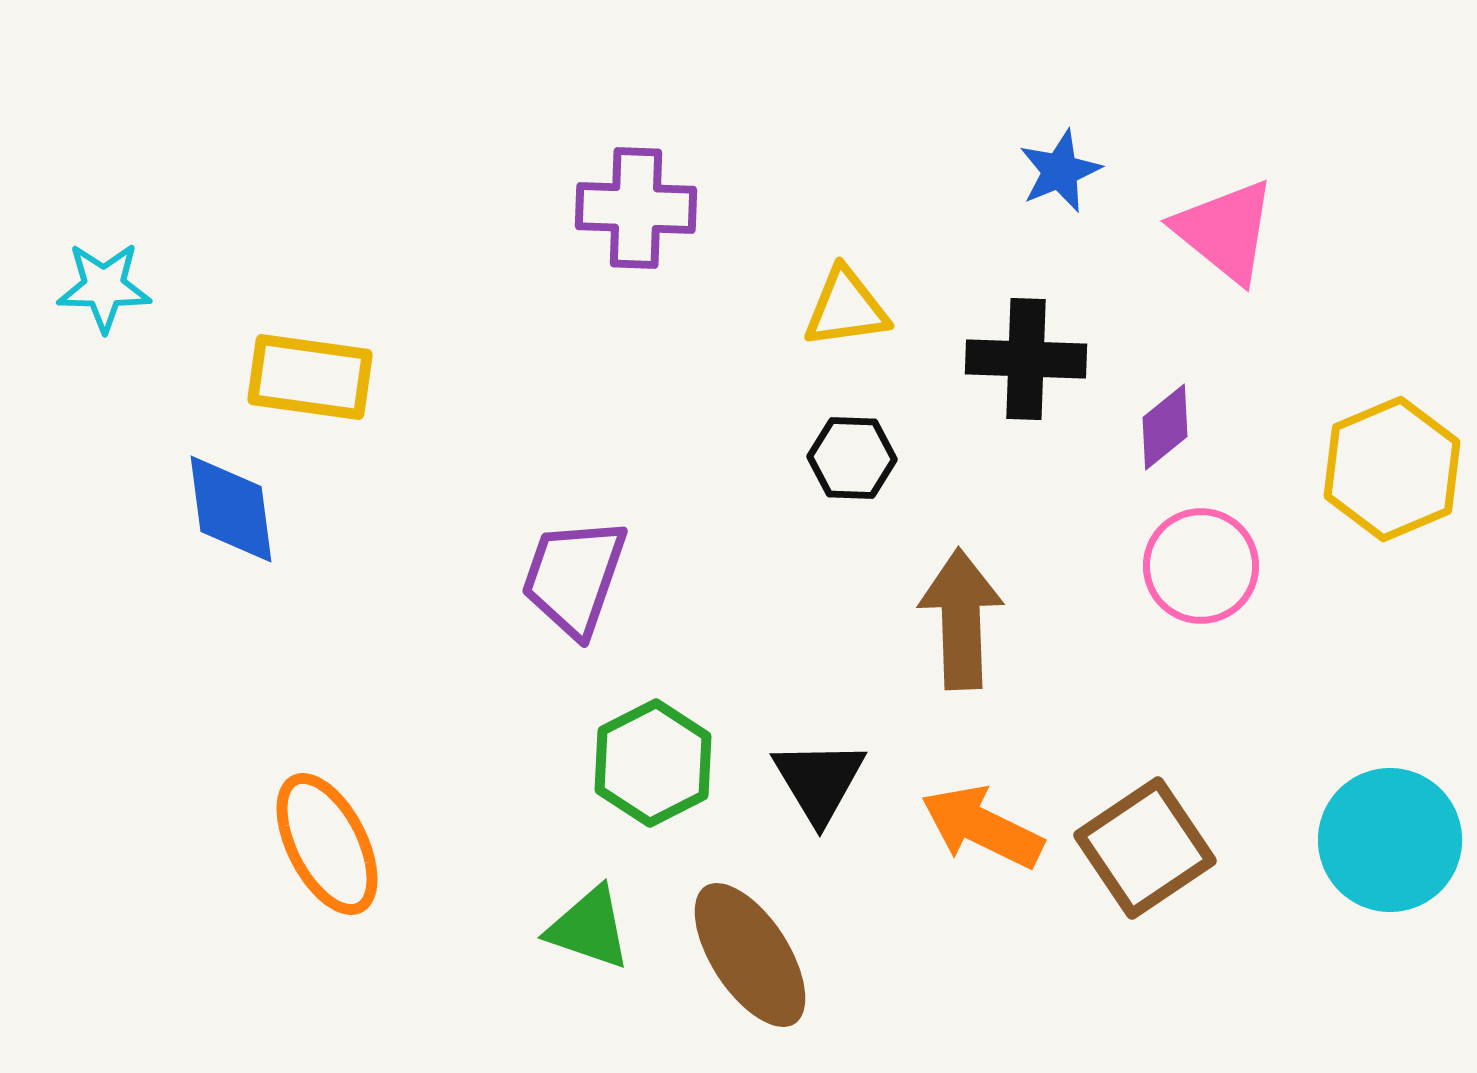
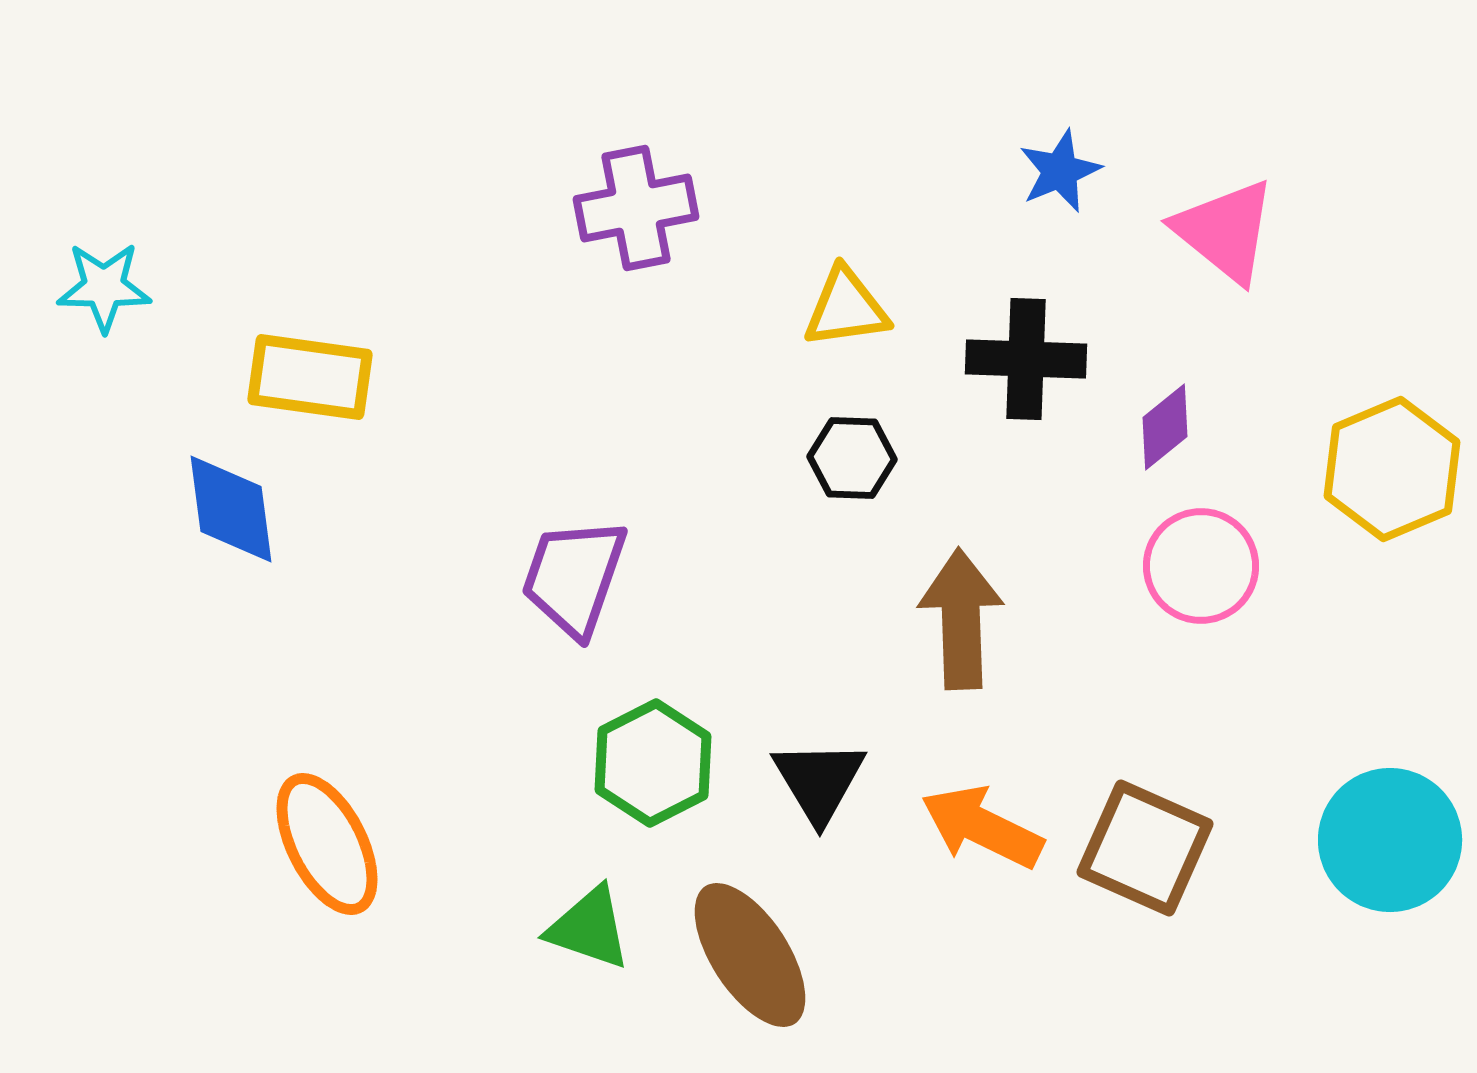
purple cross: rotated 13 degrees counterclockwise
brown square: rotated 32 degrees counterclockwise
